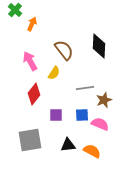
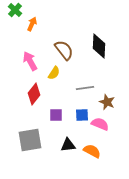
brown star: moved 3 px right, 2 px down; rotated 28 degrees counterclockwise
